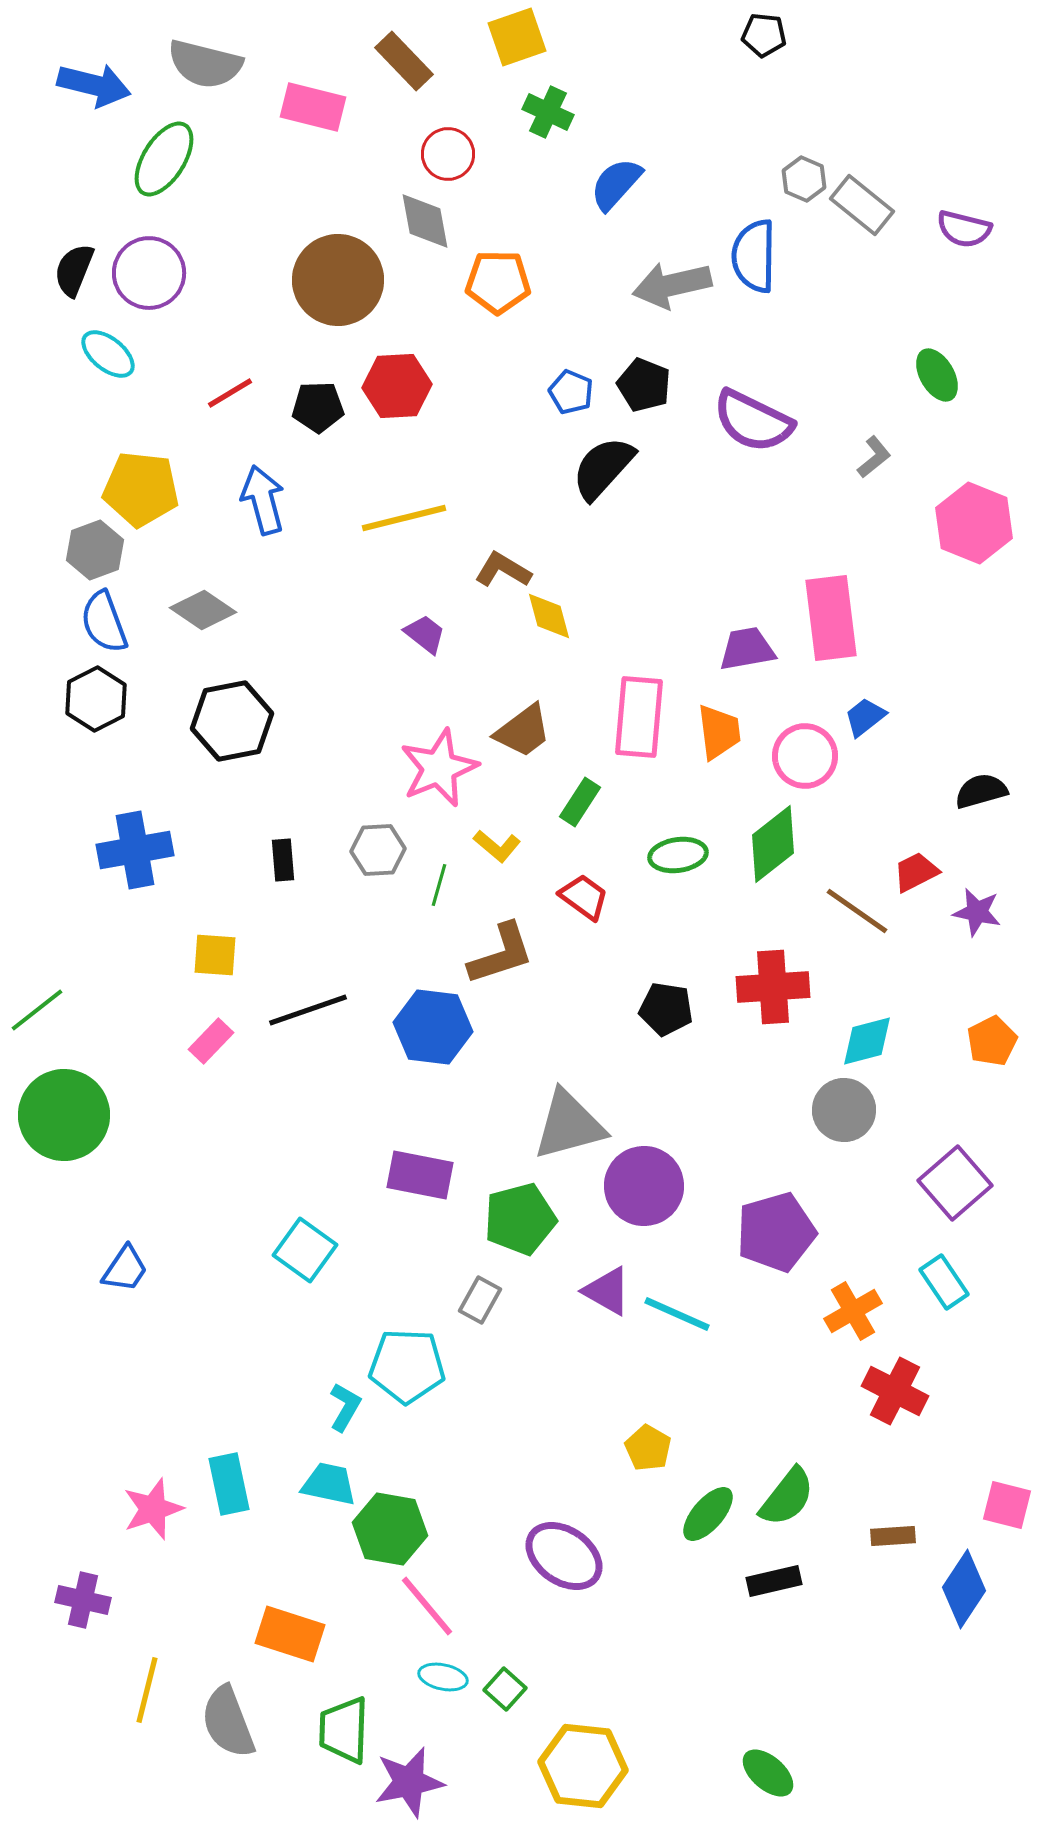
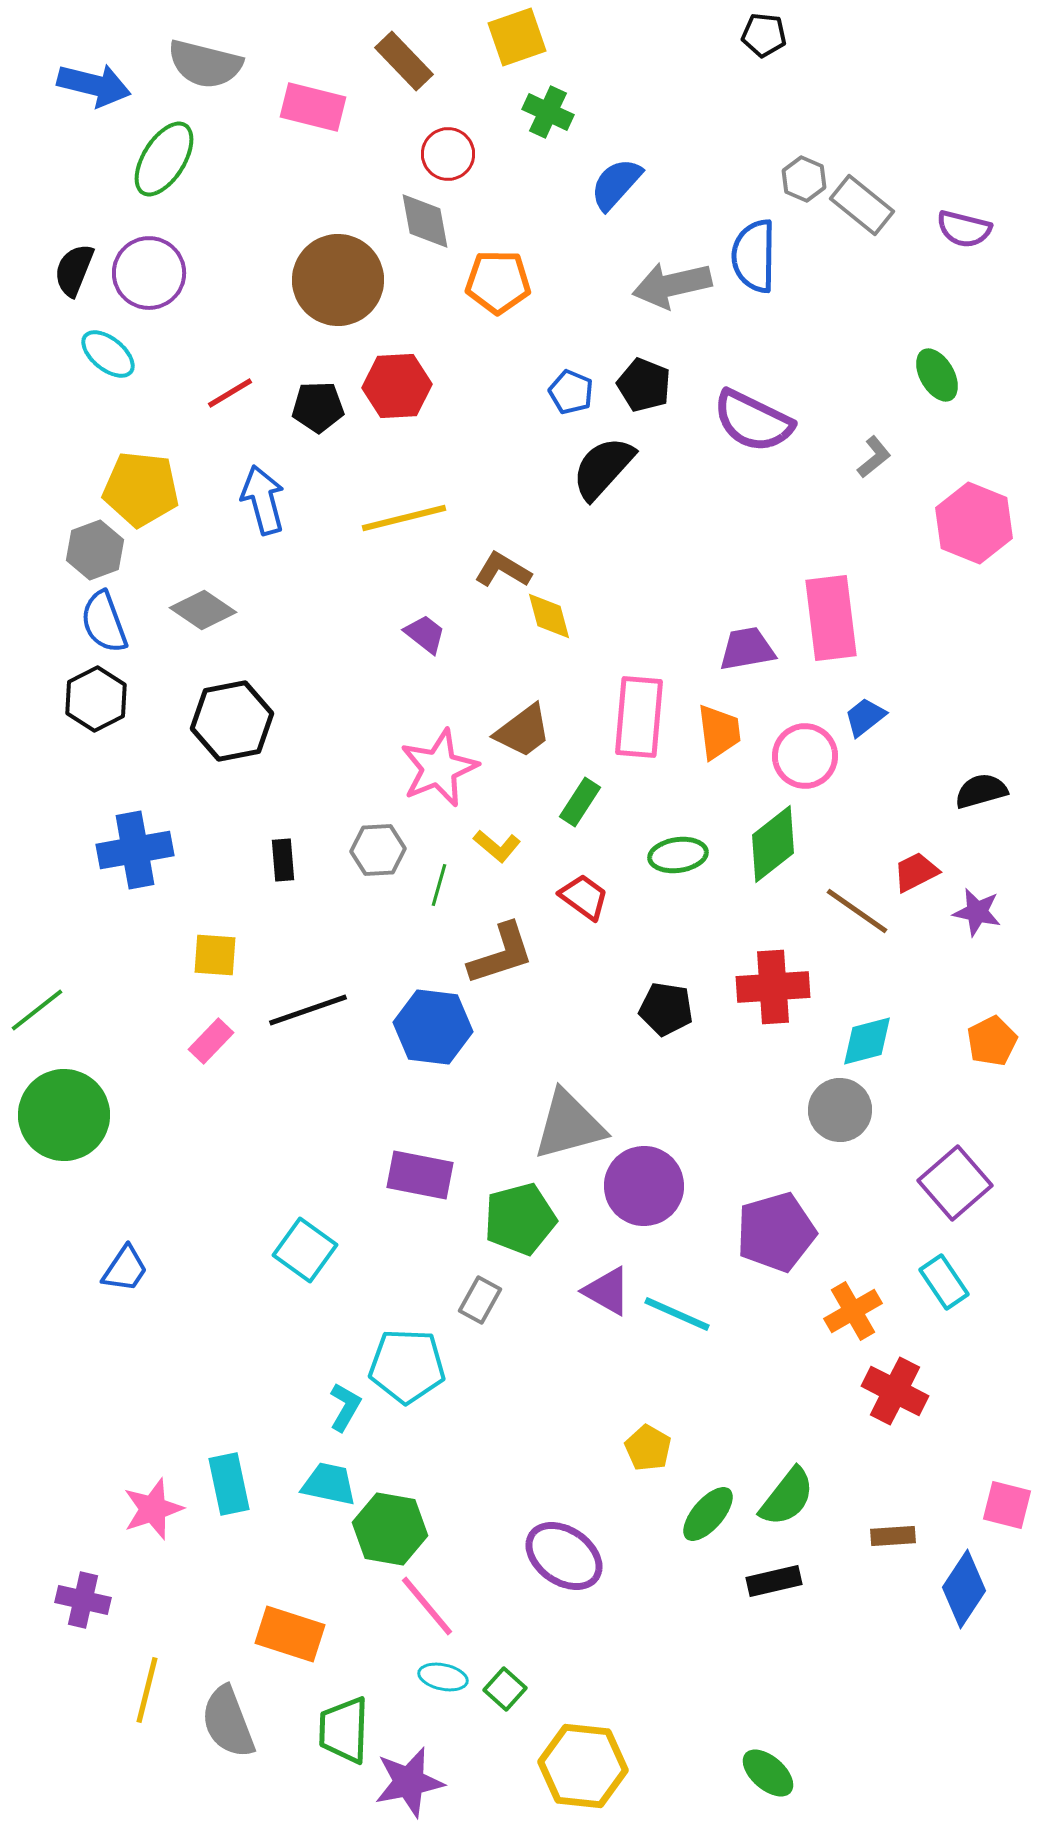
gray circle at (844, 1110): moved 4 px left
